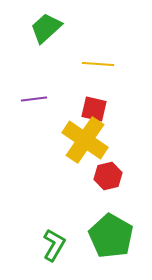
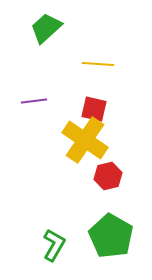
purple line: moved 2 px down
